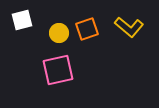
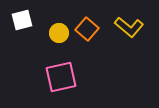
orange square: rotated 30 degrees counterclockwise
pink square: moved 3 px right, 7 px down
